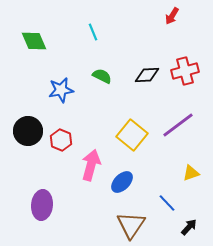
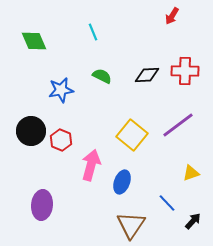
red cross: rotated 16 degrees clockwise
black circle: moved 3 px right
blue ellipse: rotated 25 degrees counterclockwise
black arrow: moved 4 px right, 6 px up
